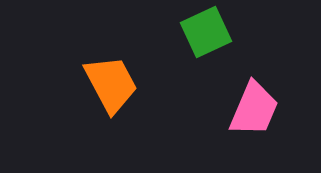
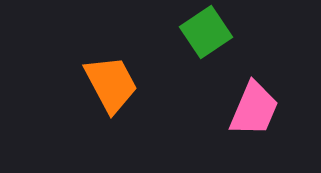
green square: rotated 9 degrees counterclockwise
